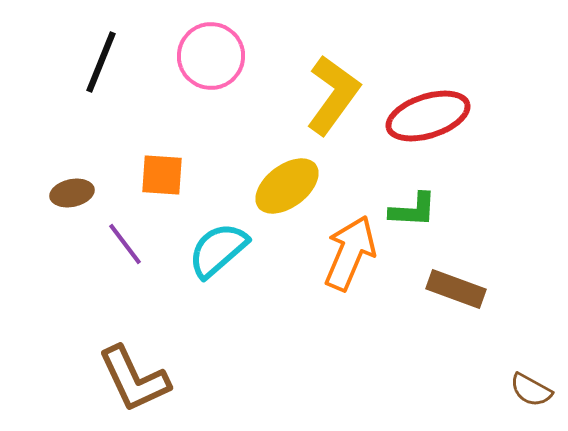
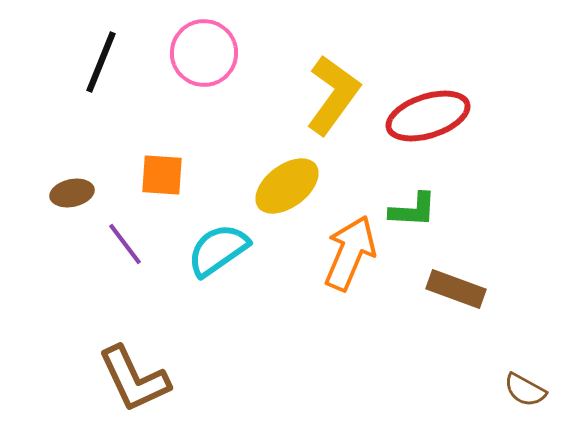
pink circle: moved 7 px left, 3 px up
cyan semicircle: rotated 6 degrees clockwise
brown semicircle: moved 6 px left
